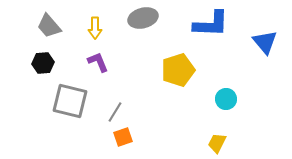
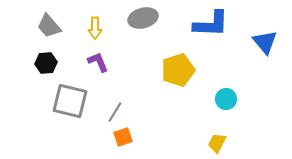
black hexagon: moved 3 px right
